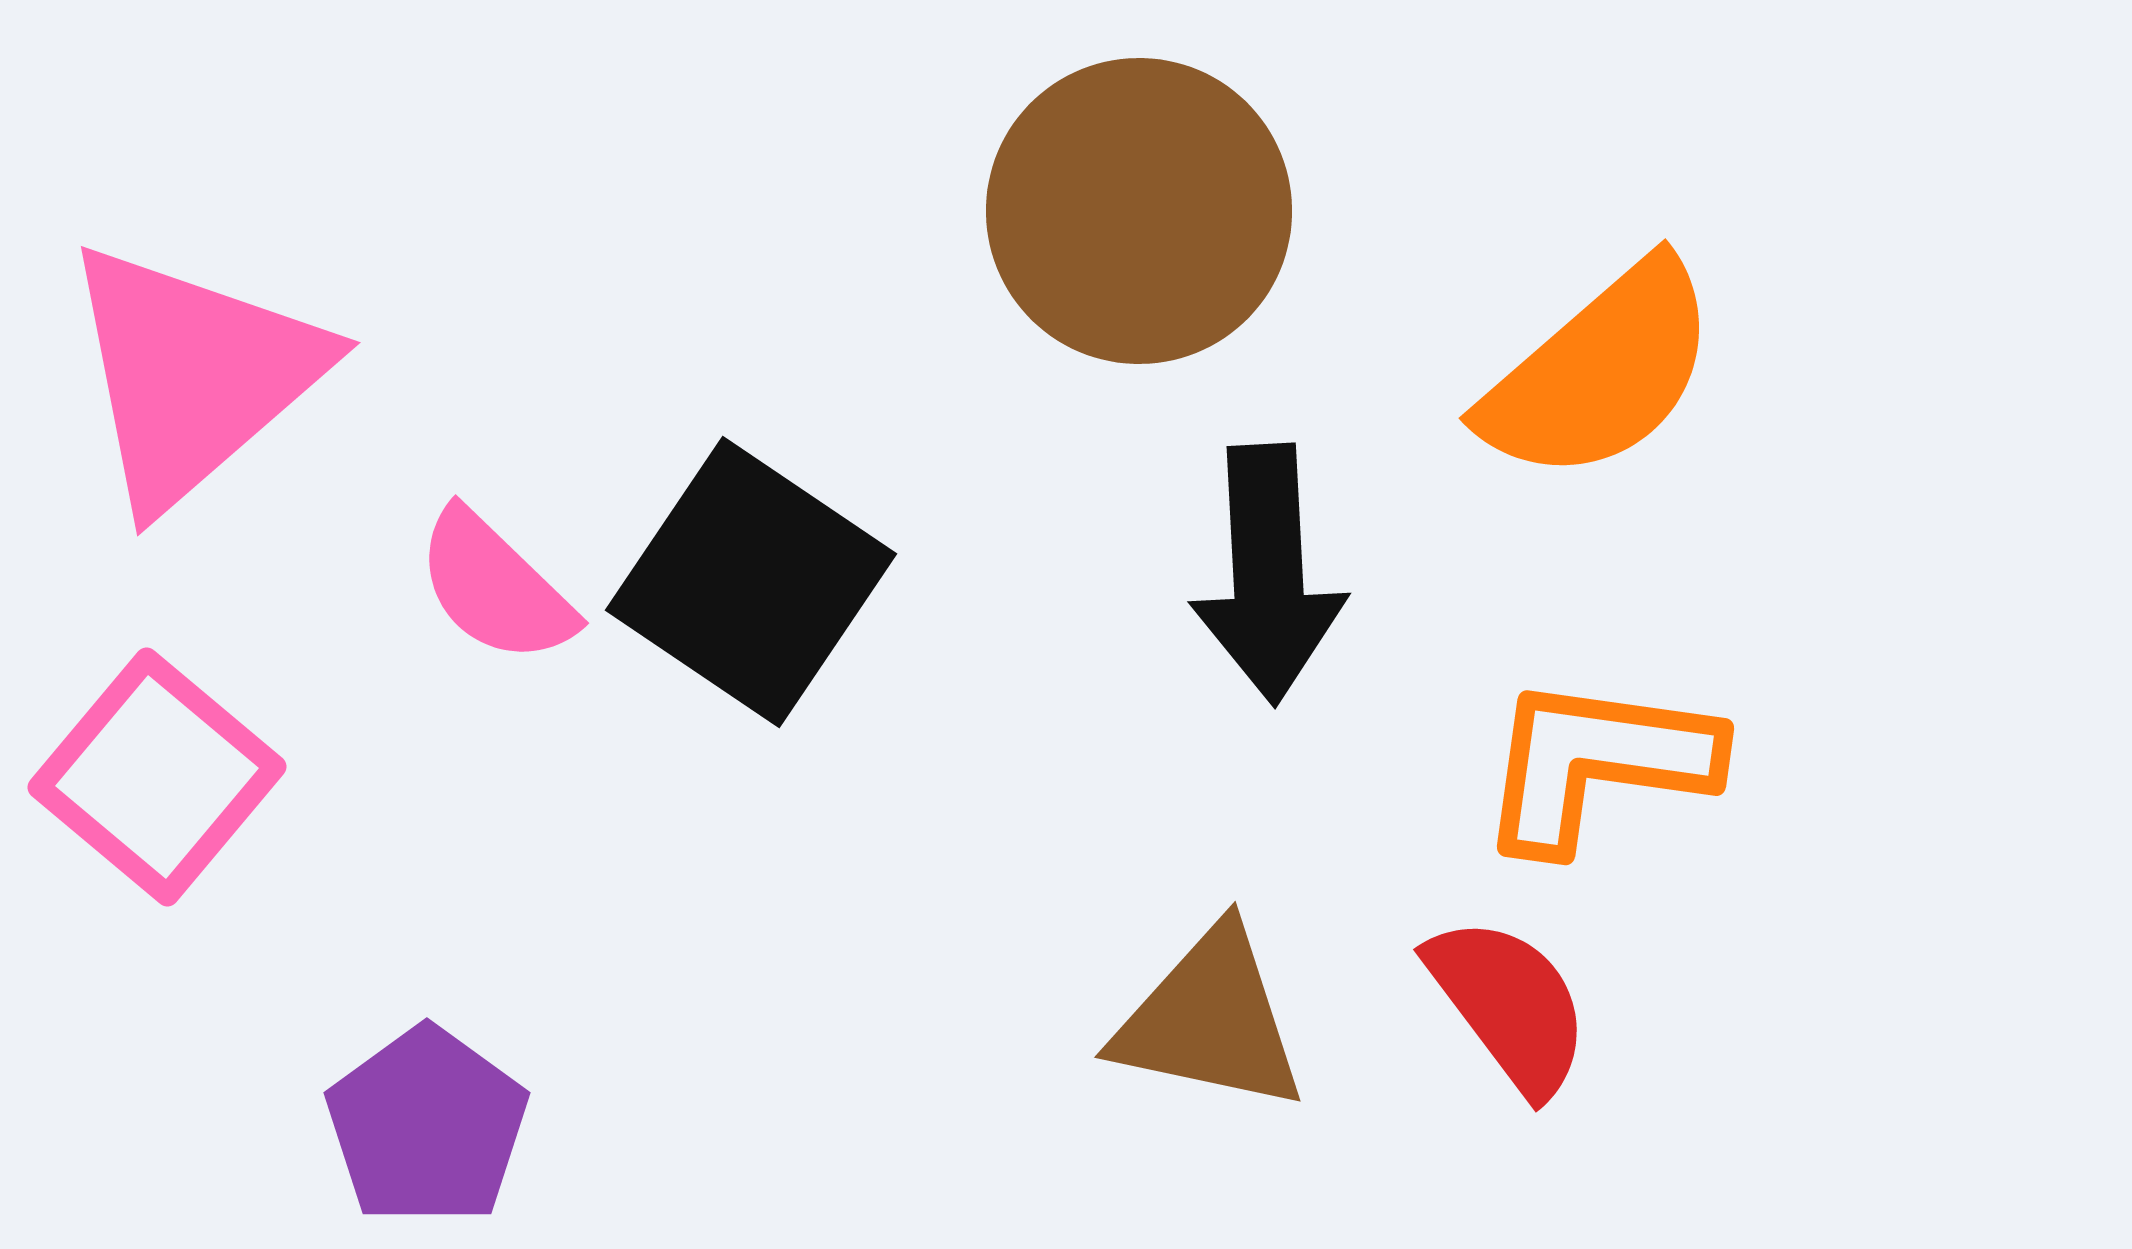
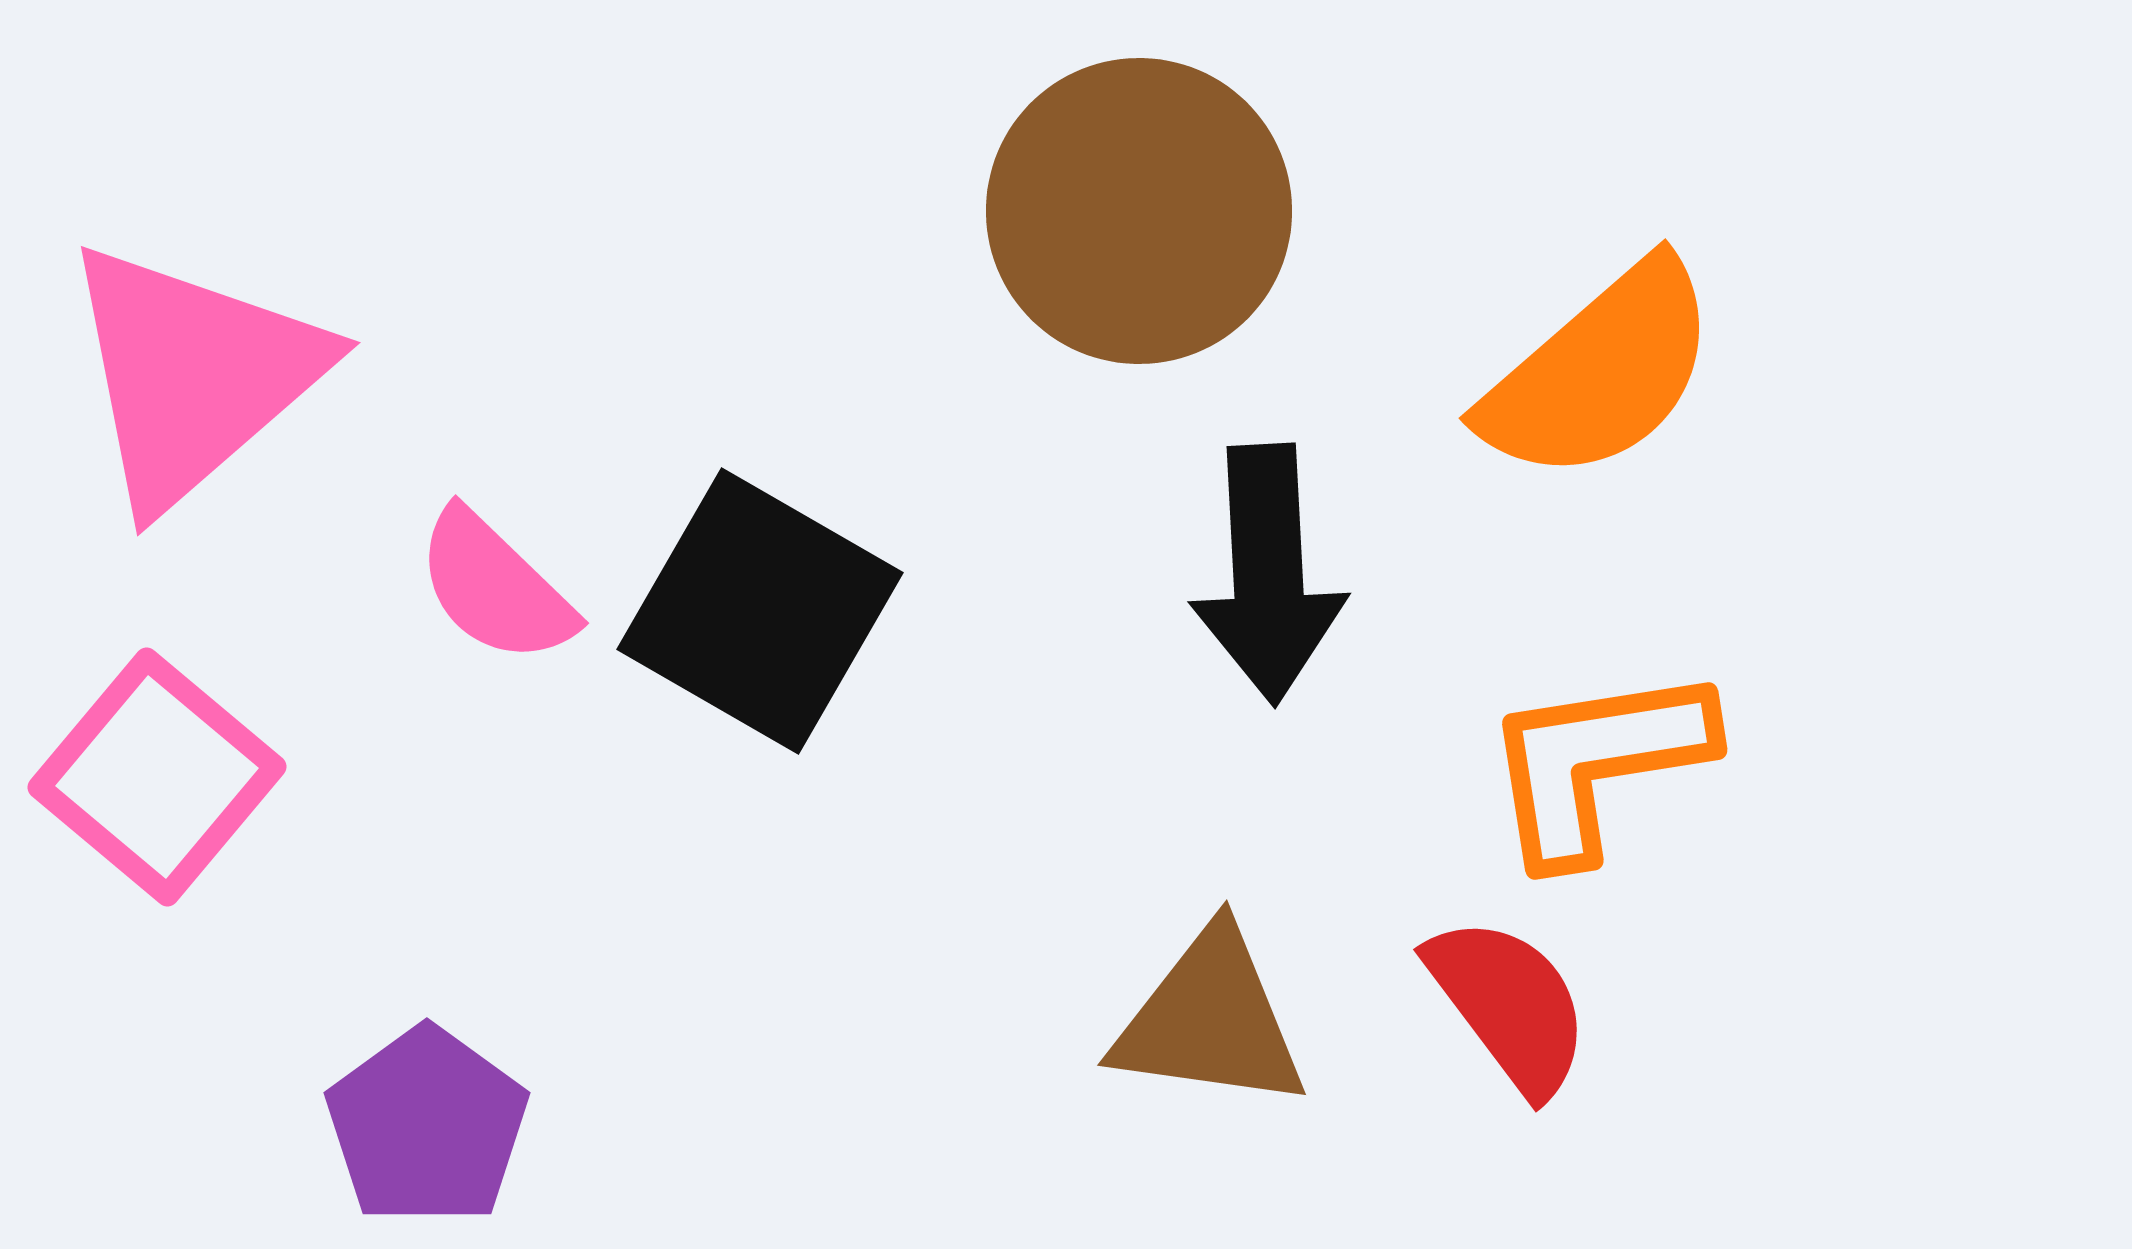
black square: moved 9 px right, 29 px down; rotated 4 degrees counterclockwise
orange L-shape: rotated 17 degrees counterclockwise
brown triangle: rotated 4 degrees counterclockwise
